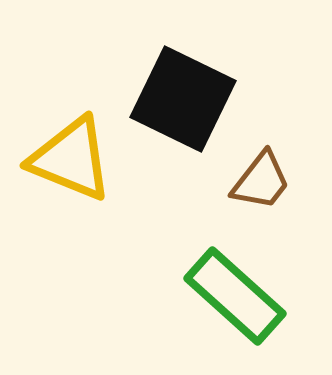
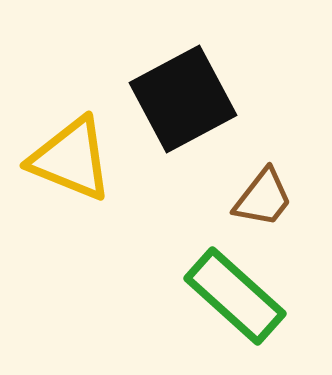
black square: rotated 36 degrees clockwise
brown trapezoid: moved 2 px right, 17 px down
